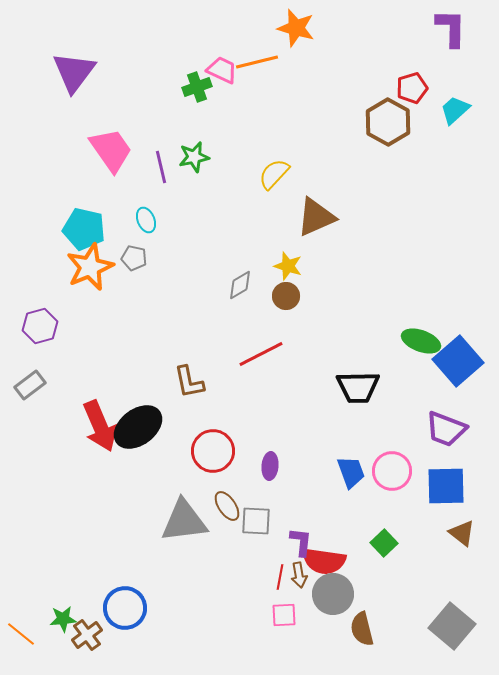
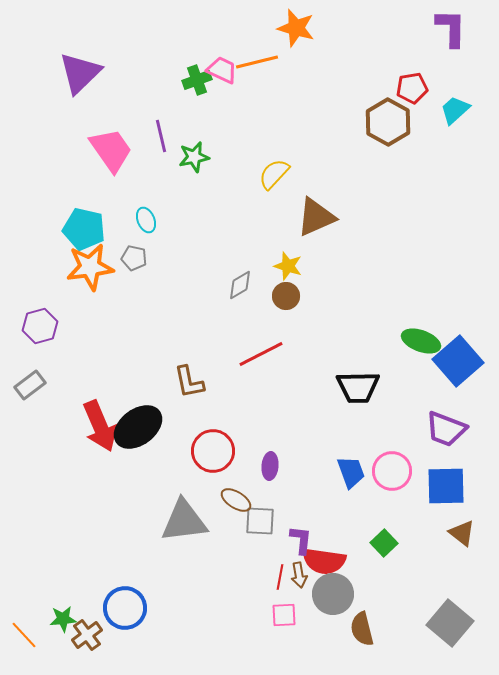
purple triangle at (74, 72): moved 6 px right, 1 px down; rotated 9 degrees clockwise
green cross at (197, 87): moved 7 px up
red pentagon at (412, 88): rotated 8 degrees clockwise
purple line at (161, 167): moved 31 px up
orange star at (90, 267): rotated 15 degrees clockwise
brown ellipse at (227, 506): moved 9 px right, 6 px up; rotated 24 degrees counterclockwise
gray square at (256, 521): moved 4 px right
purple L-shape at (301, 542): moved 2 px up
gray square at (452, 626): moved 2 px left, 3 px up
orange line at (21, 634): moved 3 px right, 1 px down; rotated 8 degrees clockwise
